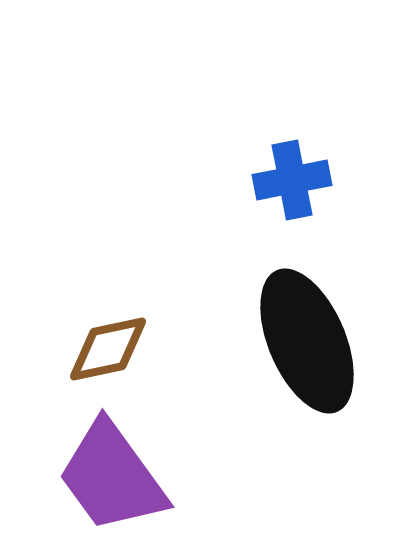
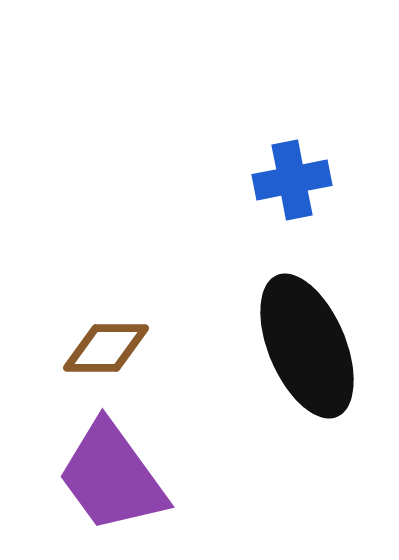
black ellipse: moved 5 px down
brown diamond: moved 2 px left, 1 px up; rotated 12 degrees clockwise
